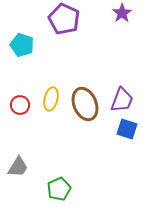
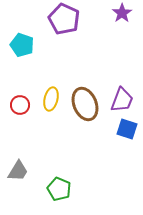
gray trapezoid: moved 4 px down
green pentagon: rotated 25 degrees counterclockwise
